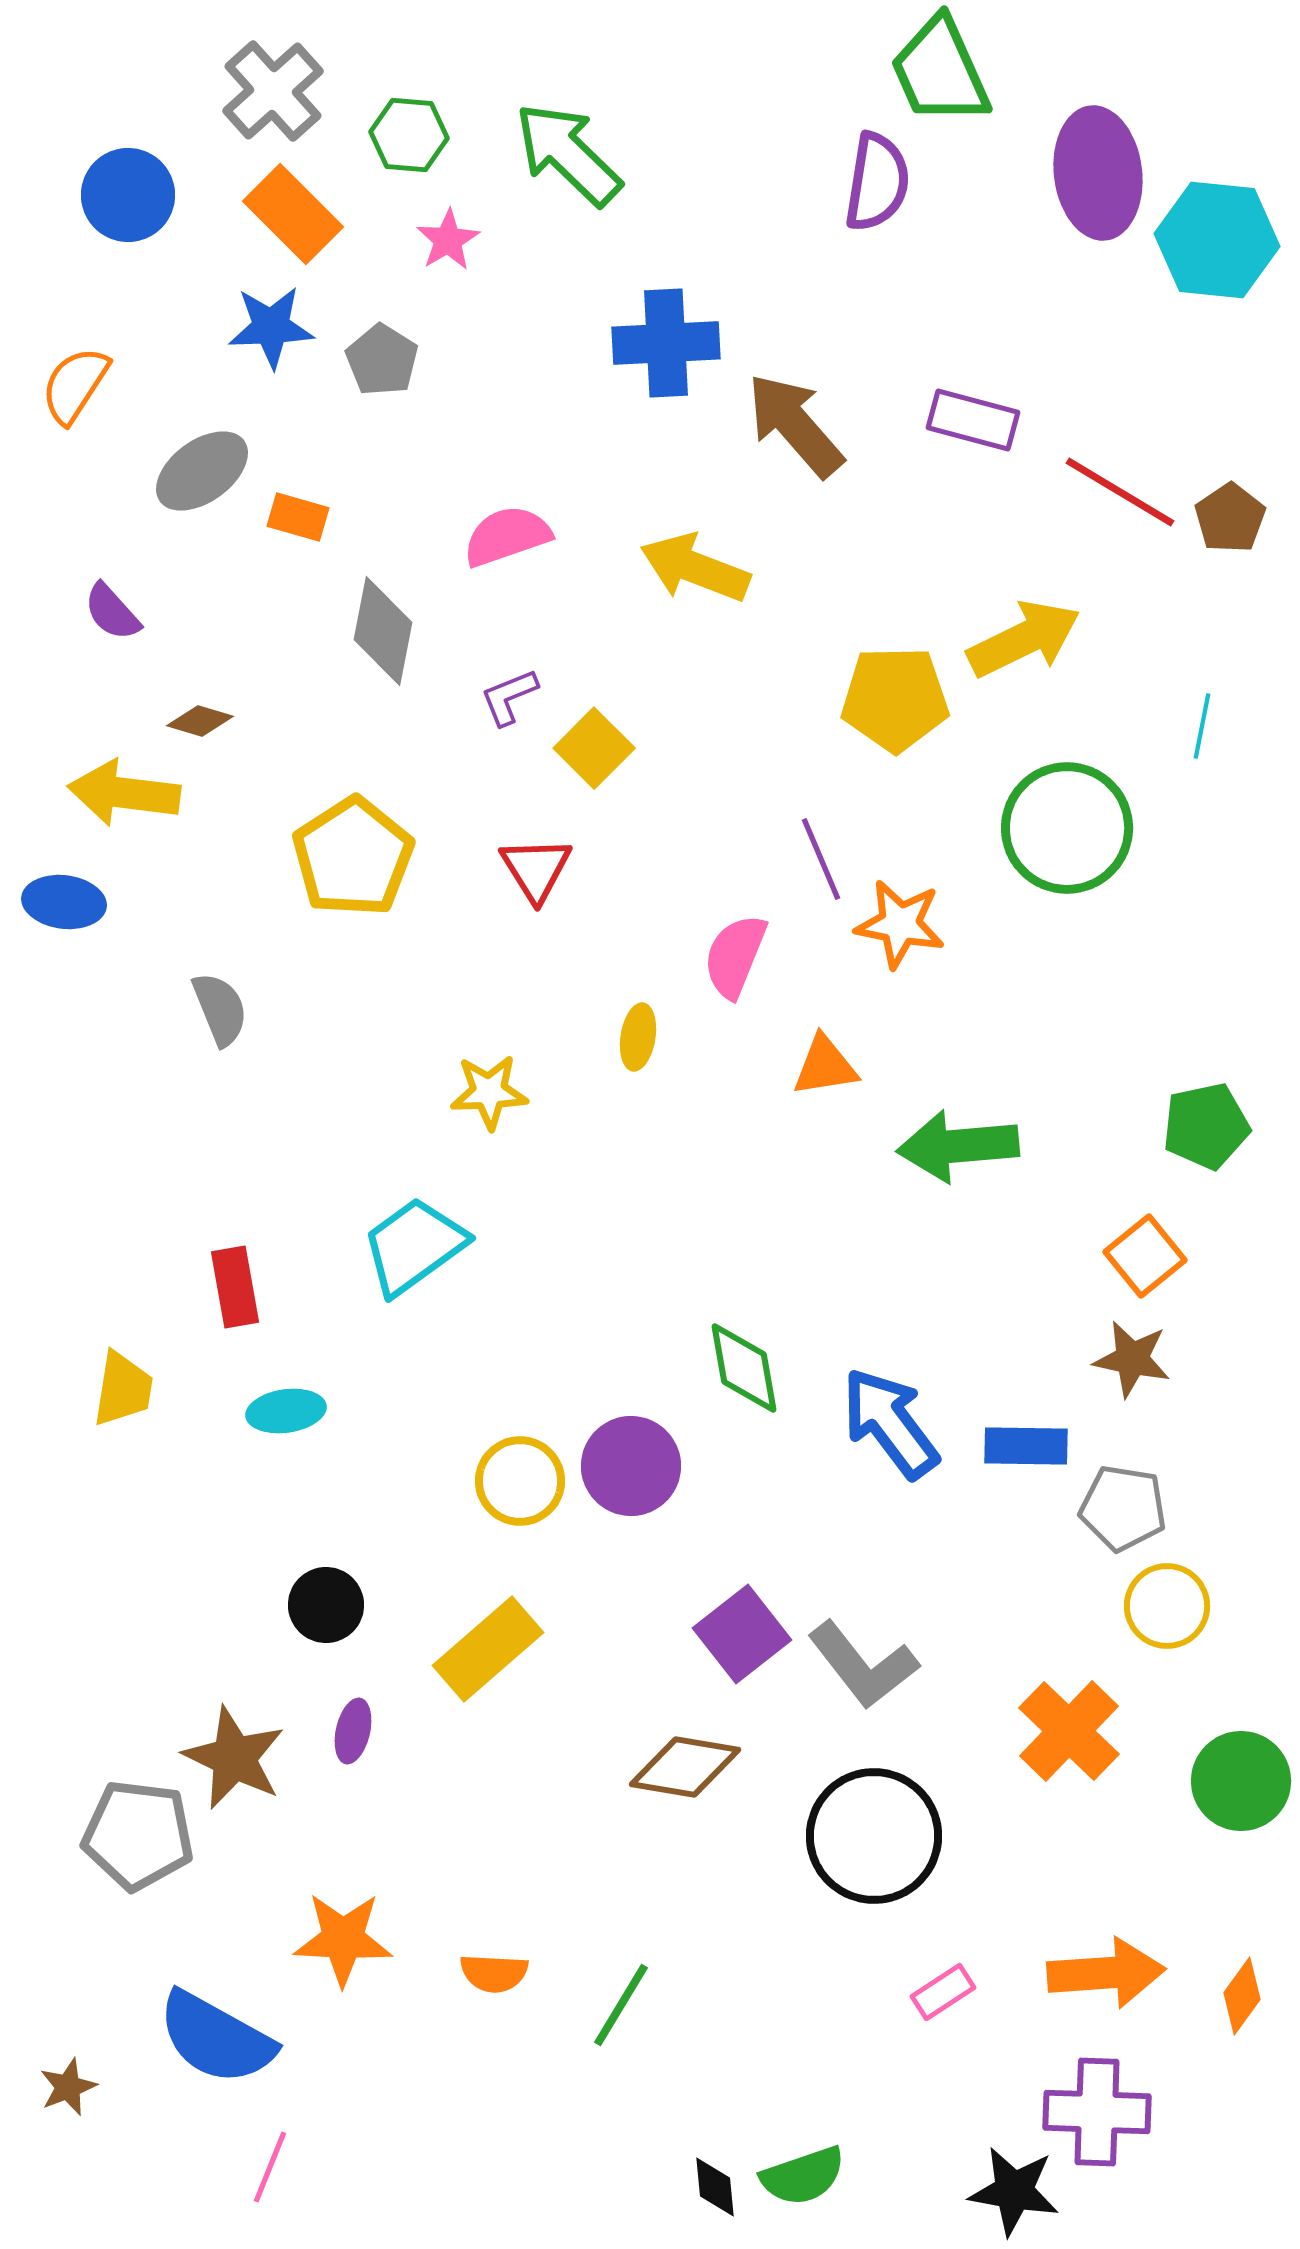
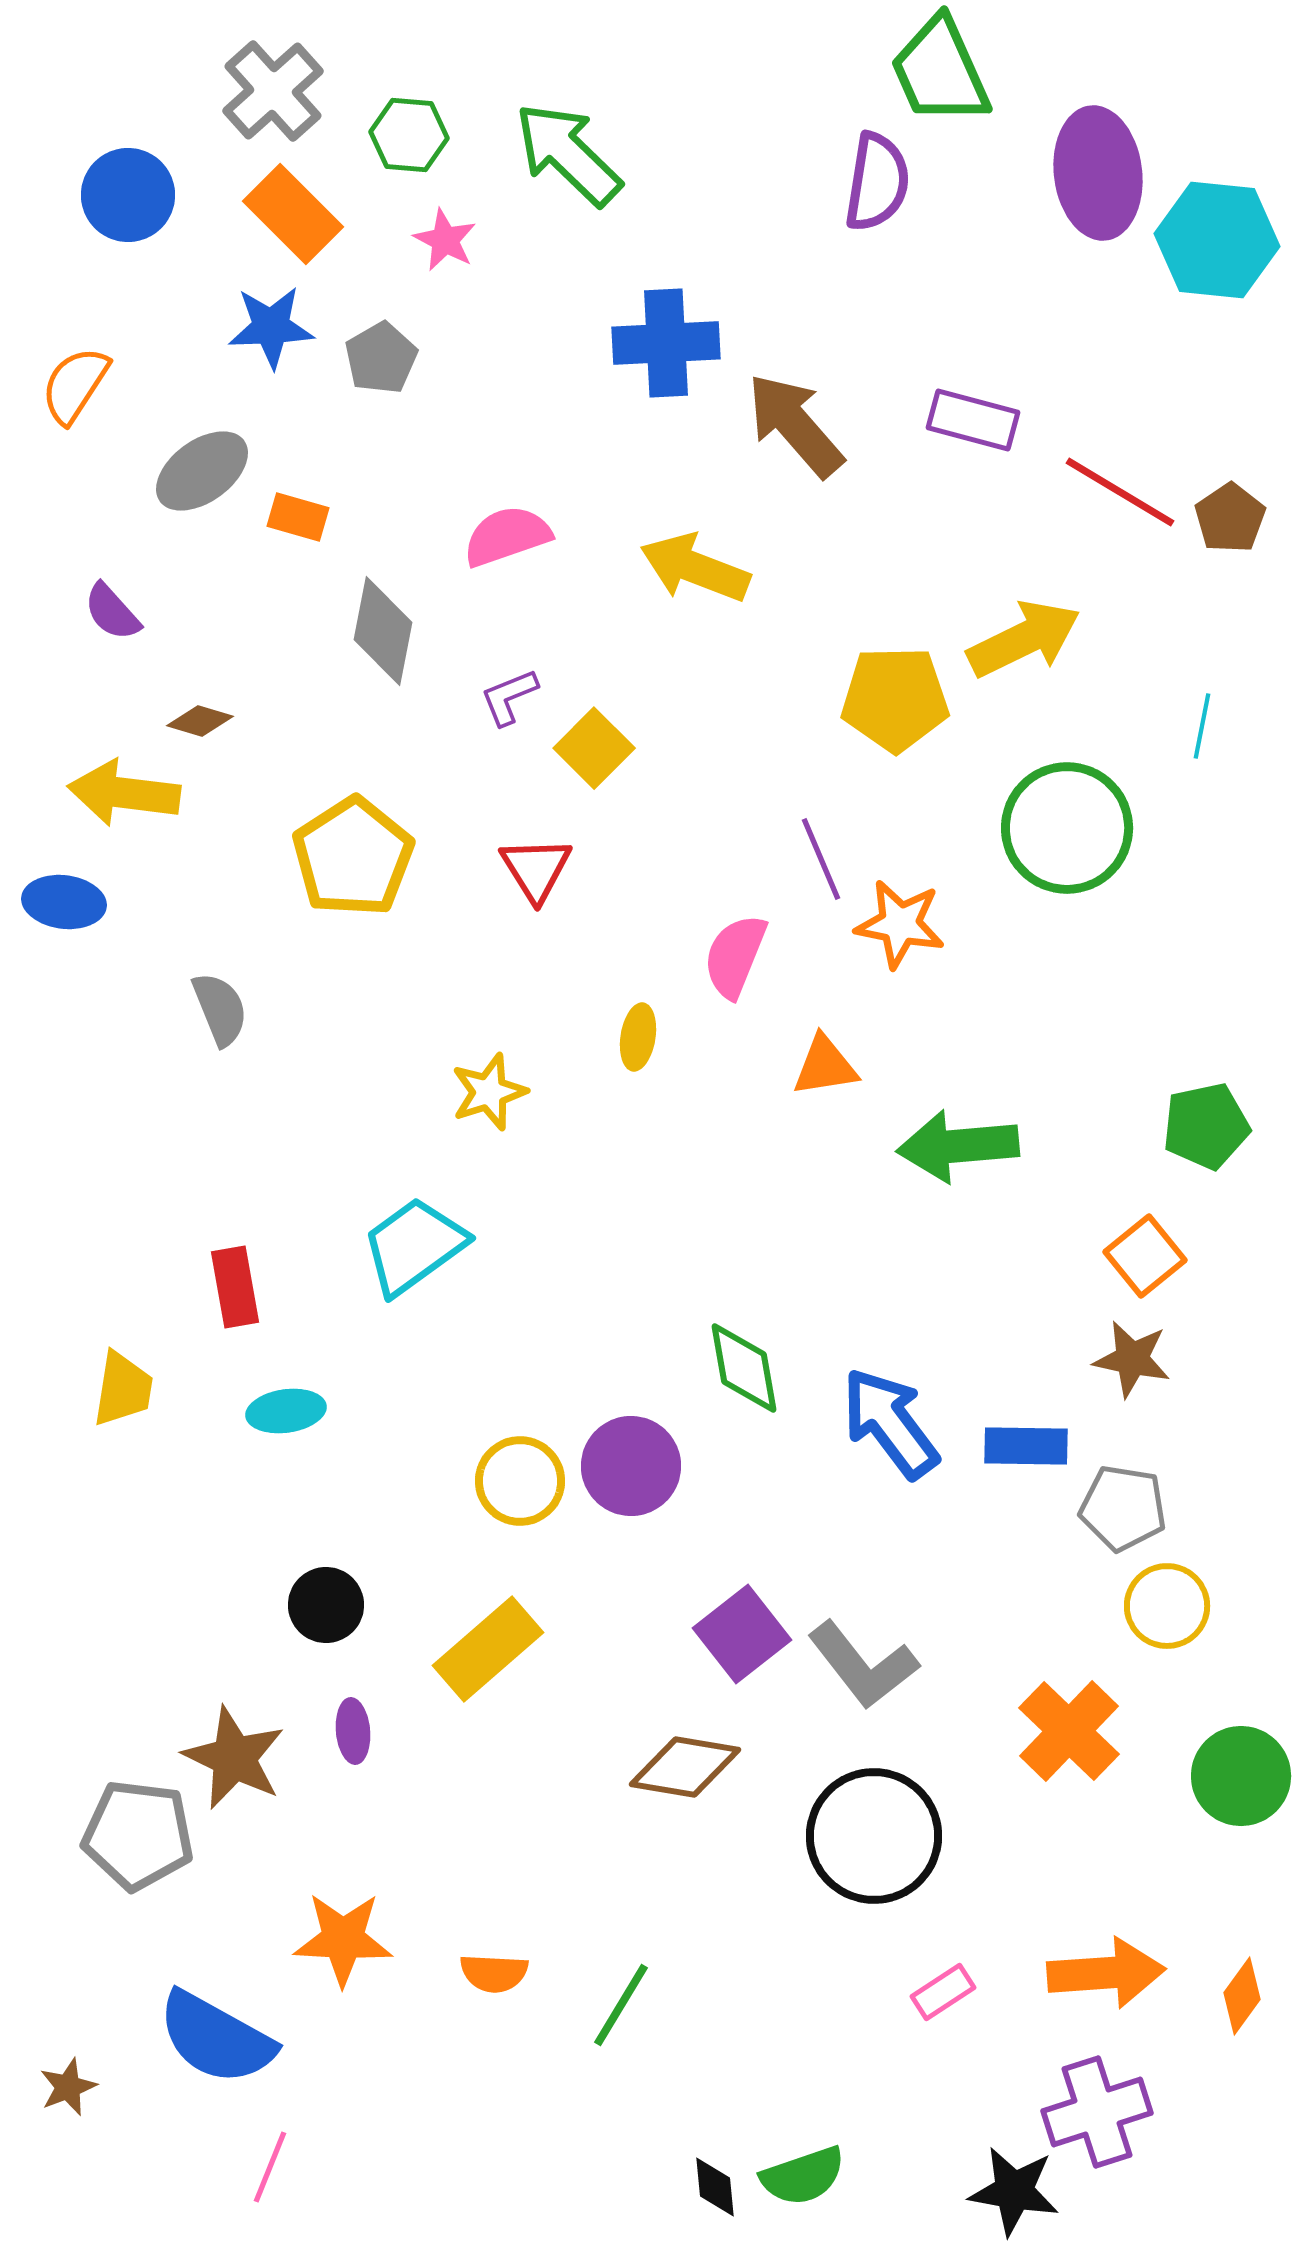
pink star at (448, 240): moved 3 px left; rotated 14 degrees counterclockwise
gray pentagon at (382, 360): moved 1 px left, 2 px up; rotated 10 degrees clockwise
yellow star at (489, 1092): rotated 16 degrees counterclockwise
purple ellipse at (353, 1731): rotated 18 degrees counterclockwise
green circle at (1241, 1781): moved 5 px up
purple cross at (1097, 2112): rotated 20 degrees counterclockwise
